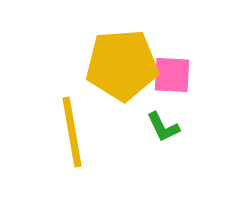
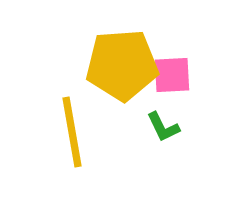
pink square: rotated 6 degrees counterclockwise
